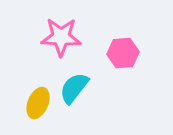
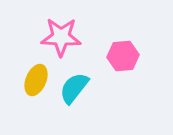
pink hexagon: moved 3 px down
yellow ellipse: moved 2 px left, 23 px up
